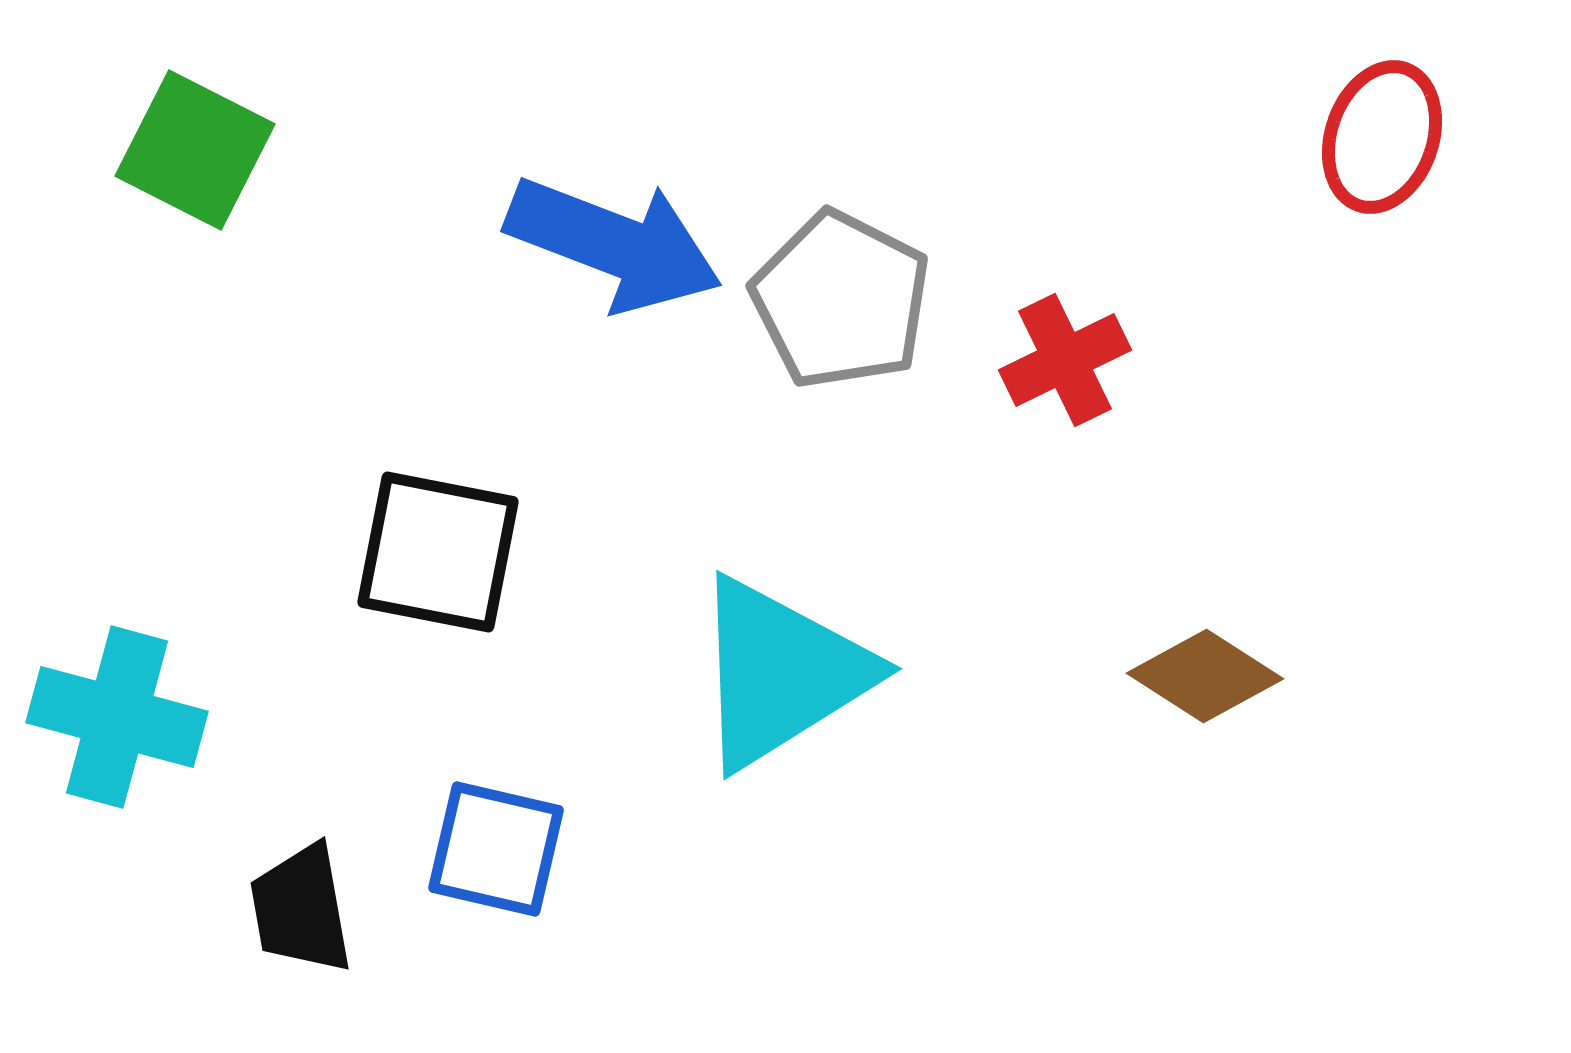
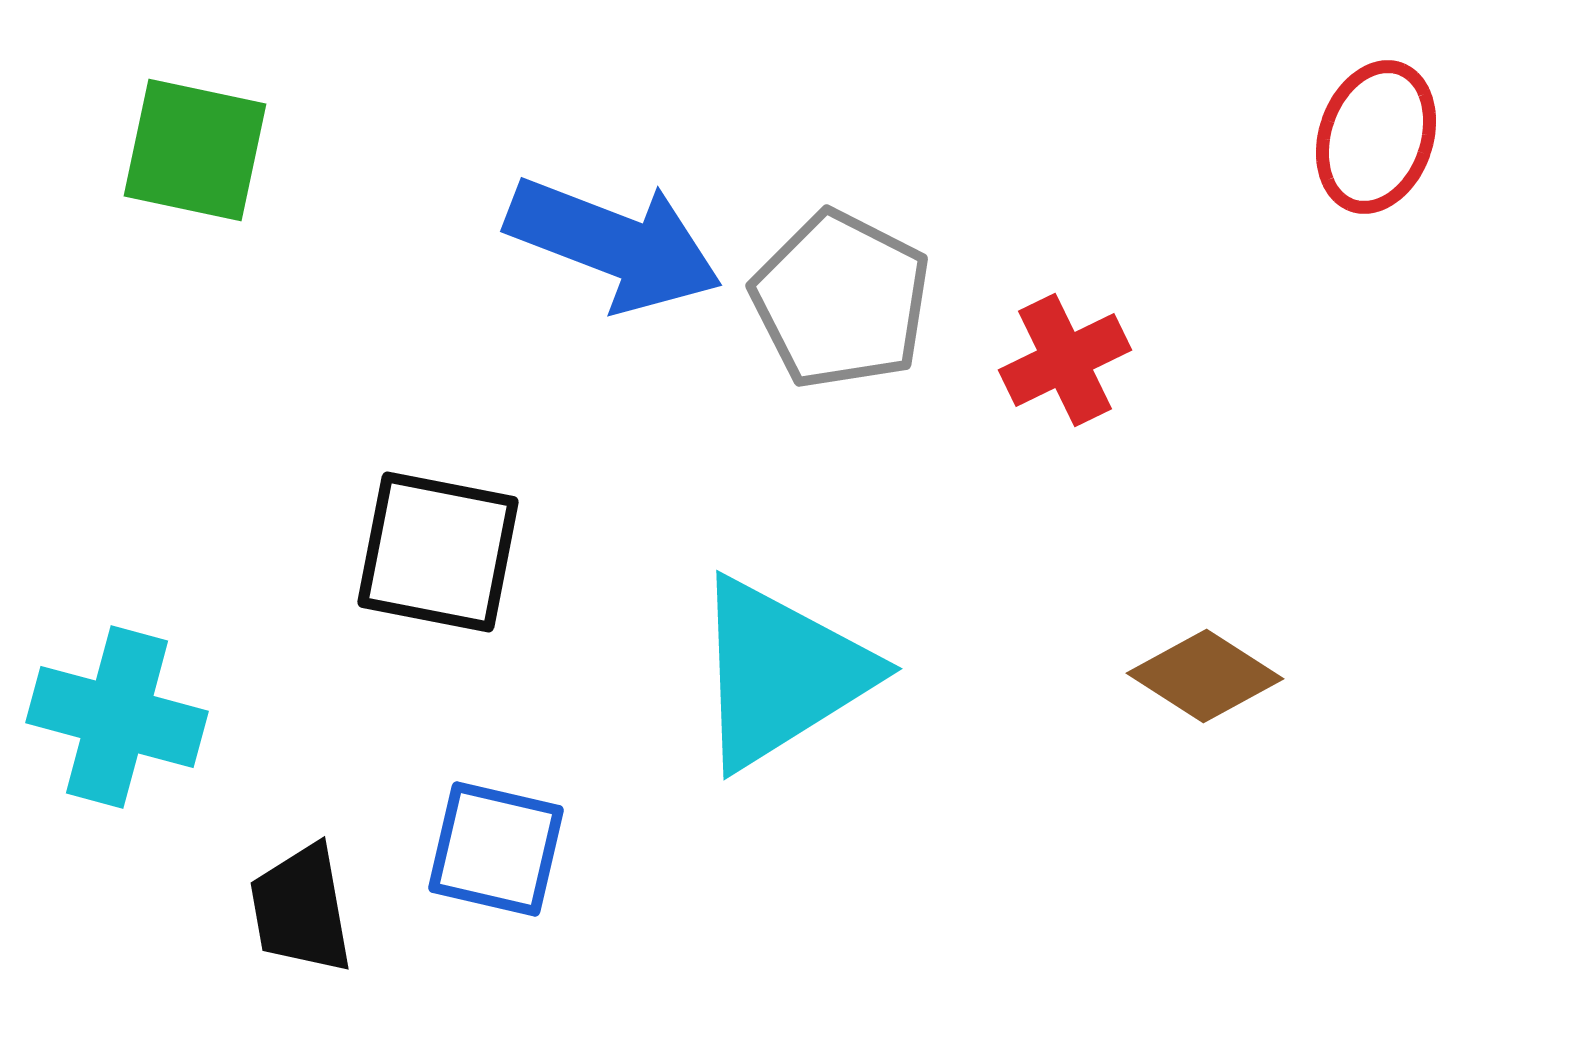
red ellipse: moved 6 px left
green square: rotated 15 degrees counterclockwise
